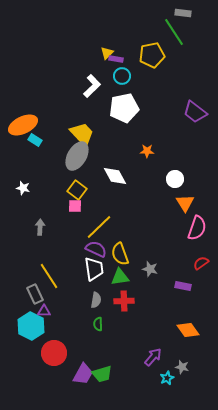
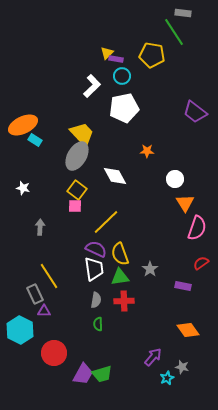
yellow pentagon at (152, 55): rotated 20 degrees clockwise
yellow line at (99, 227): moved 7 px right, 5 px up
gray star at (150, 269): rotated 21 degrees clockwise
cyan hexagon at (31, 326): moved 11 px left, 4 px down
